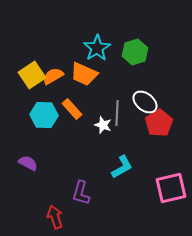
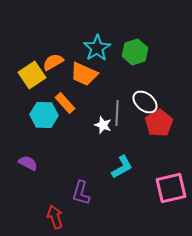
orange semicircle: moved 14 px up
orange rectangle: moved 7 px left, 6 px up
